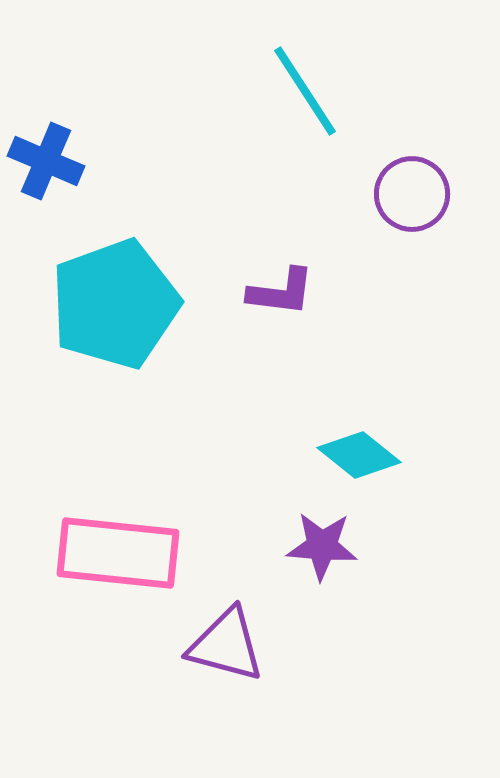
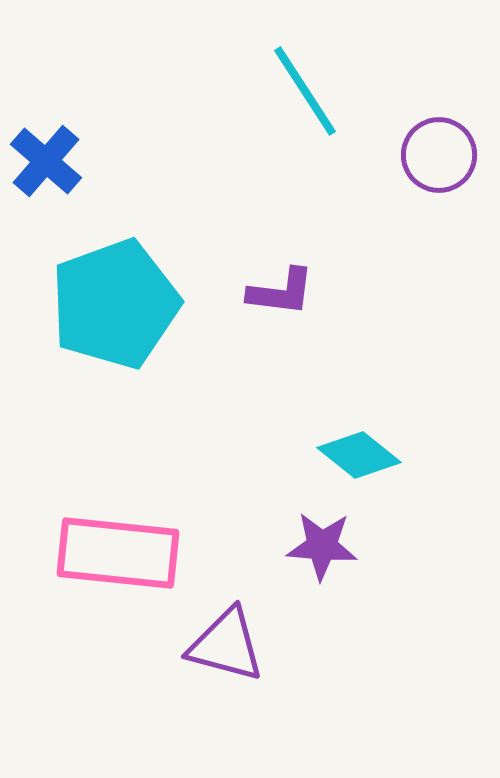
blue cross: rotated 18 degrees clockwise
purple circle: moved 27 px right, 39 px up
